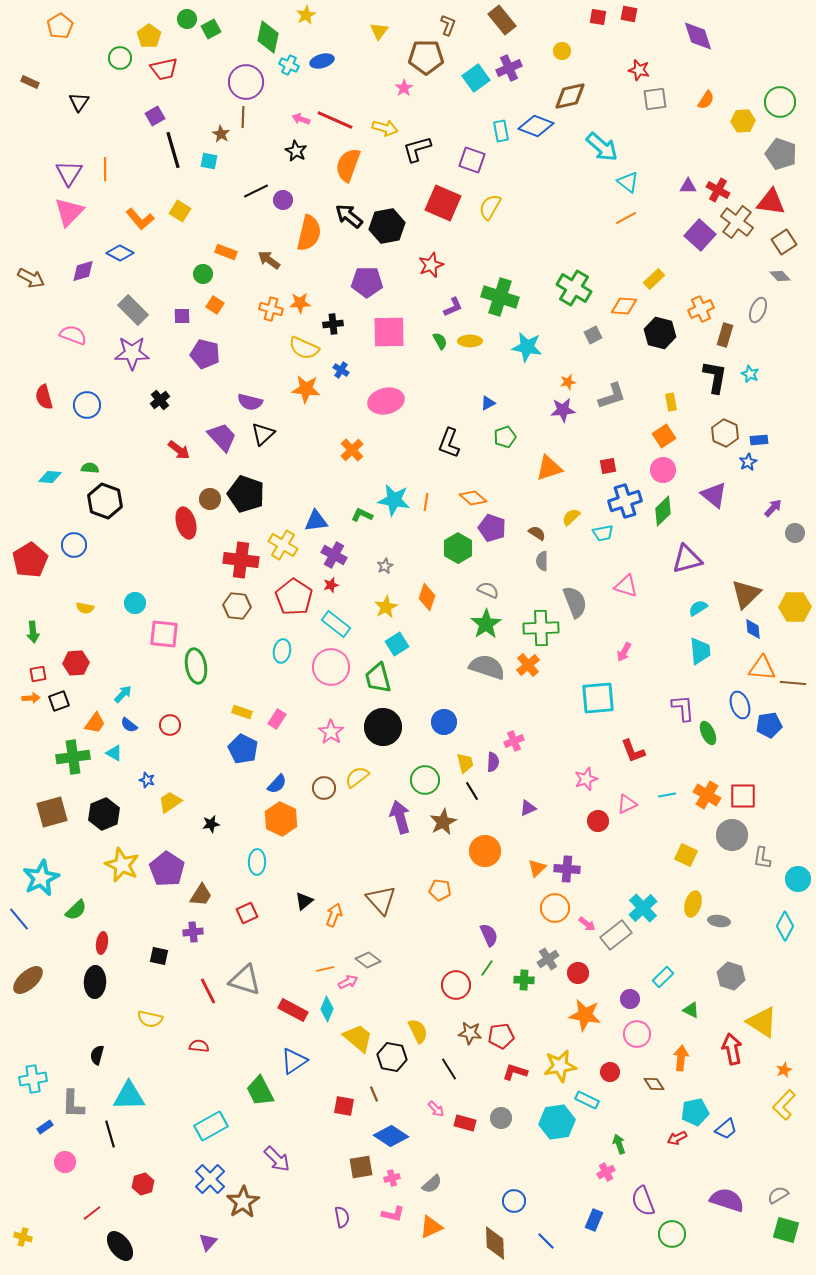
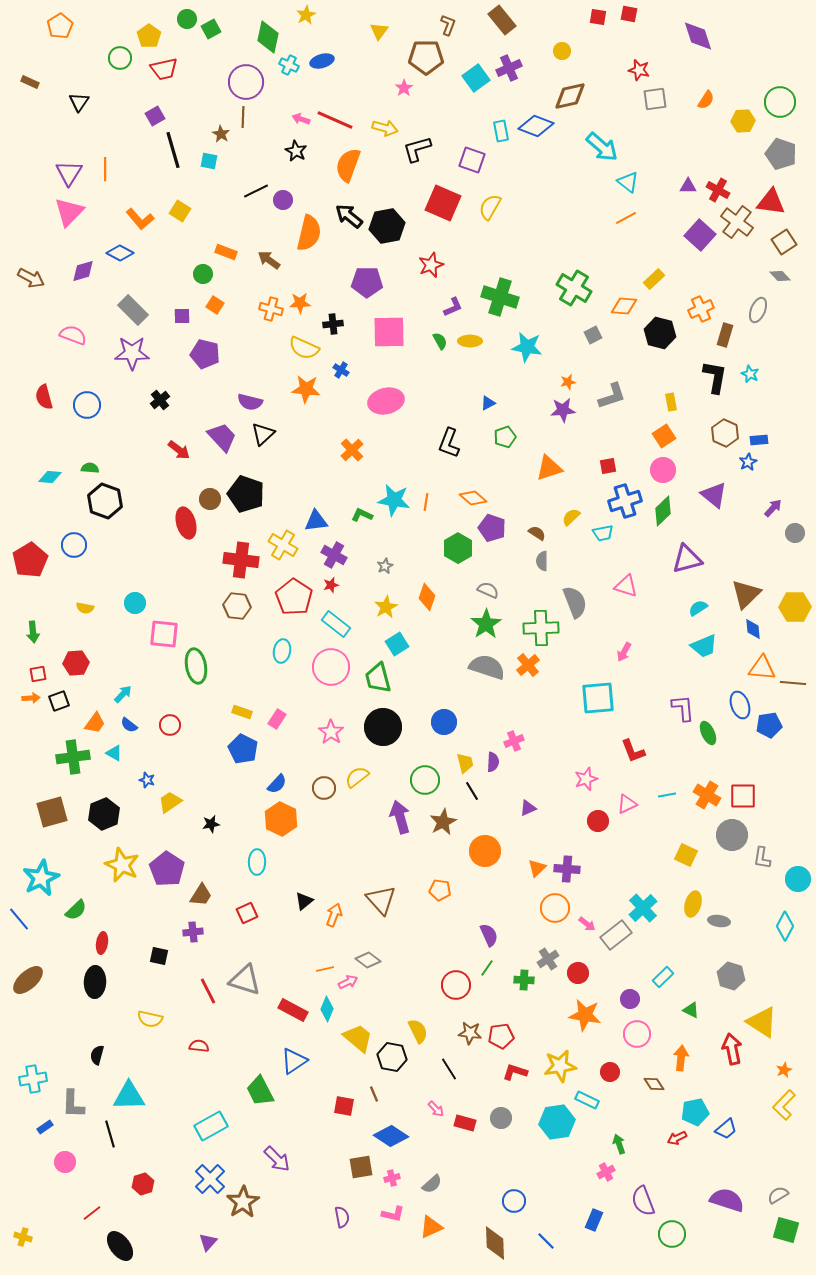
cyan trapezoid at (700, 651): moved 4 px right, 5 px up; rotated 72 degrees clockwise
